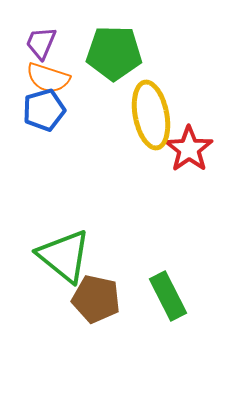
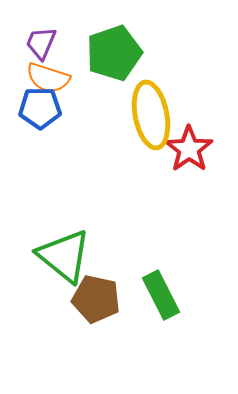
green pentagon: rotated 20 degrees counterclockwise
blue pentagon: moved 4 px left, 2 px up; rotated 15 degrees clockwise
green rectangle: moved 7 px left, 1 px up
